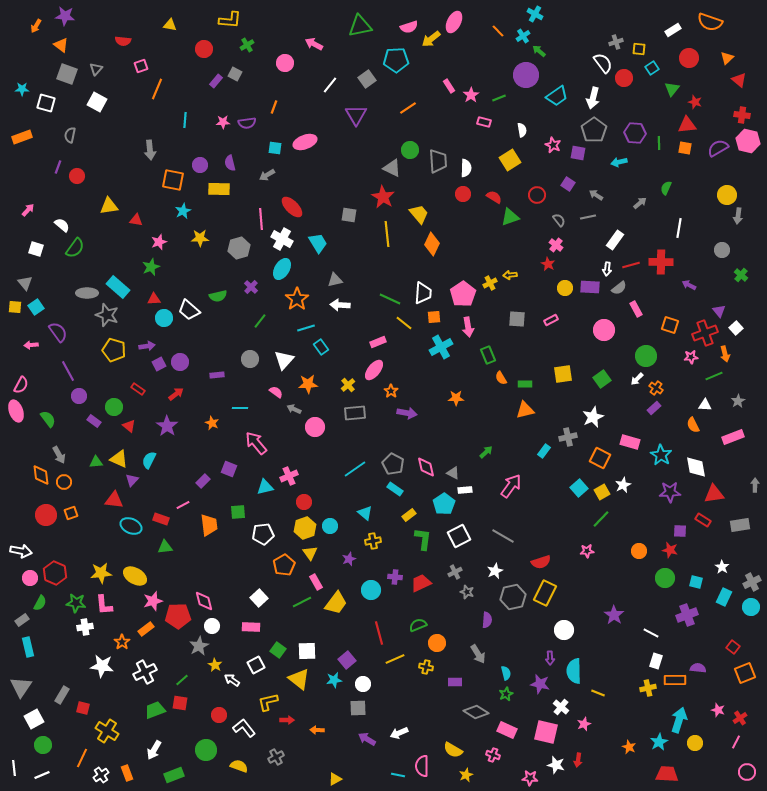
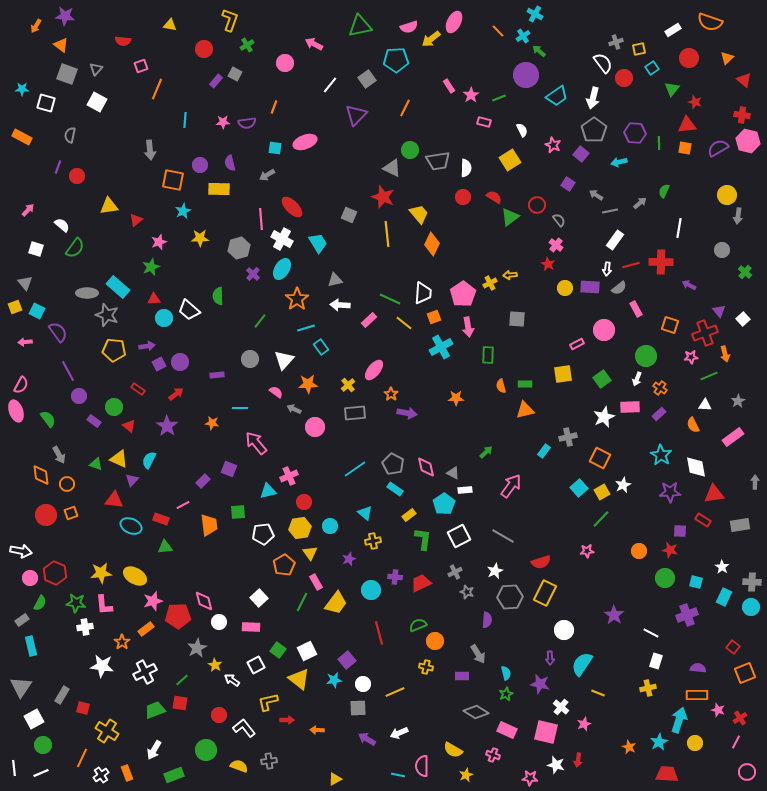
yellow L-shape at (230, 20): rotated 75 degrees counterclockwise
yellow square at (639, 49): rotated 16 degrees counterclockwise
red triangle at (739, 80): moved 5 px right
orange line at (408, 108): moved 3 px left; rotated 30 degrees counterclockwise
purple triangle at (356, 115): rotated 15 degrees clockwise
white semicircle at (522, 130): rotated 16 degrees counterclockwise
orange rectangle at (22, 137): rotated 48 degrees clockwise
purple square at (578, 153): moved 3 px right, 1 px down; rotated 28 degrees clockwise
gray trapezoid at (438, 161): rotated 85 degrees clockwise
green semicircle at (666, 188): moved 2 px left, 3 px down
red circle at (463, 194): moved 3 px down
red circle at (537, 195): moved 10 px down
red star at (383, 197): rotated 10 degrees counterclockwise
gray square at (349, 215): rotated 14 degrees clockwise
green triangle at (510, 217): rotated 18 degrees counterclockwise
gray line at (588, 217): moved 22 px right, 6 px up
red triangle at (136, 220): rotated 48 degrees counterclockwise
green cross at (741, 275): moved 4 px right, 3 px up
purple cross at (251, 287): moved 2 px right, 13 px up
green semicircle at (218, 296): rotated 102 degrees clockwise
yellow square at (15, 307): rotated 24 degrees counterclockwise
cyan square at (36, 307): moved 1 px right, 4 px down; rotated 28 degrees counterclockwise
orange square at (434, 317): rotated 16 degrees counterclockwise
pink rectangle at (551, 320): moved 26 px right, 24 px down
white square at (736, 328): moved 7 px right, 9 px up
pink rectangle at (378, 342): moved 9 px left, 22 px up; rotated 21 degrees counterclockwise
pink arrow at (31, 345): moved 6 px left, 3 px up
yellow pentagon at (114, 350): rotated 10 degrees counterclockwise
green rectangle at (488, 355): rotated 24 degrees clockwise
green line at (714, 376): moved 5 px left
orange semicircle at (501, 378): moved 8 px down; rotated 16 degrees clockwise
white arrow at (637, 379): rotated 24 degrees counterclockwise
orange cross at (656, 388): moved 4 px right
orange star at (391, 391): moved 3 px down
purple rectangle at (654, 408): moved 5 px right, 6 px down
white star at (593, 417): moved 11 px right
orange star at (212, 423): rotated 16 degrees counterclockwise
pink rectangle at (733, 437): rotated 15 degrees counterclockwise
pink rectangle at (630, 442): moved 35 px up; rotated 18 degrees counterclockwise
green triangle at (96, 462): moved 2 px down; rotated 24 degrees clockwise
orange circle at (64, 482): moved 3 px right, 2 px down
gray arrow at (755, 485): moved 3 px up
cyan triangle at (265, 487): moved 3 px right, 4 px down
yellow hexagon at (305, 528): moved 5 px left; rotated 10 degrees clockwise
gray cross at (752, 582): rotated 30 degrees clockwise
gray hexagon at (513, 597): moved 3 px left; rotated 10 degrees clockwise
green line at (302, 602): rotated 36 degrees counterclockwise
white circle at (212, 626): moved 7 px right, 4 px up
orange circle at (437, 643): moved 2 px left, 2 px up
gray star at (199, 646): moved 2 px left, 2 px down
cyan rectangle at (28, 647): moved 3 px right, 1 px up
white square at (307, 651): rotated 24 degrees counterclockwise
yellow line at (395, 659): moved 33 px down
cyan semicircle at (574, 671): moved 8 px right, 7 px up; rotated 35 degrees clockwise
orange rectangle at (675, 680): moved 22 px right, 15 px down
purple rectangle at (455, 682): moved 7 px right, 6 px up
gray cross at (276, 757): moved 7 px left, 4 px down; rotated 21 degrees clockwise
white line at (42, 775): moved 1 px left, 2 px up
